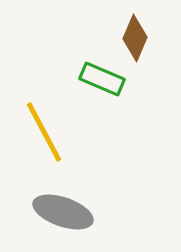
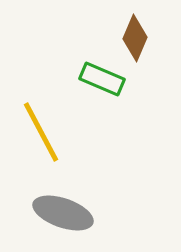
yellow line: moved 3 px left
gray ellipse: moved 1 px down
